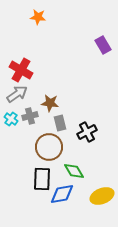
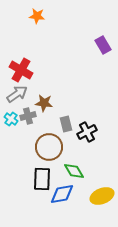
orange star: moved 1 px left, 1 px up
brown star: moved 6 px left
gray cross: moved 2 px left
gray rectangle: moved 6 px right, 1 px down
